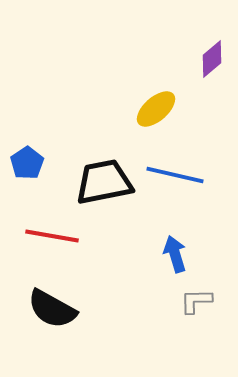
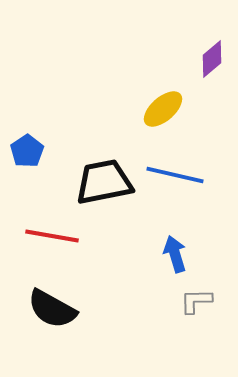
yellow ellipse: moved 7 px right
blue pentagon: moved 12 px up
